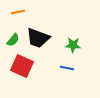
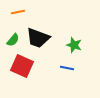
green star: moved 1 px right; rotated 14 degrees clockwise
